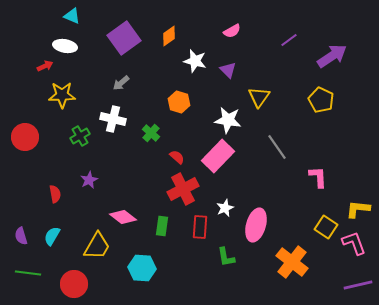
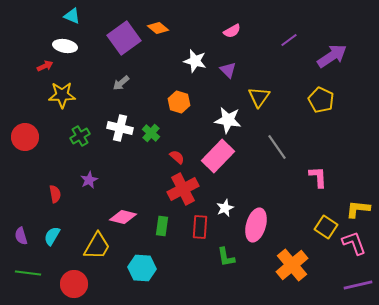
orange diamond at (169, 36): moved 11 px left, 8 px up; rotated 75 degrees clockwise
white cross at (113, 119): moved 7 px right, 9 px down
pink diamond at (123, 217): rotated 24 degrees counterclockwise
orange cross at (292, 262): moved 3 px down; rotated 12 degrees clockwise
